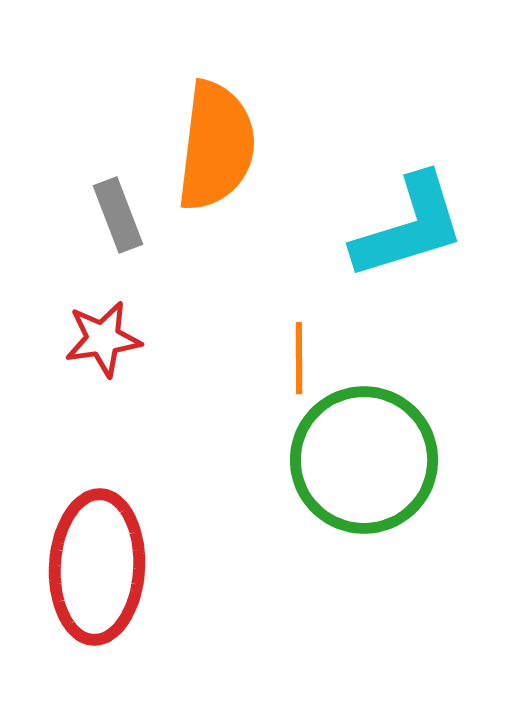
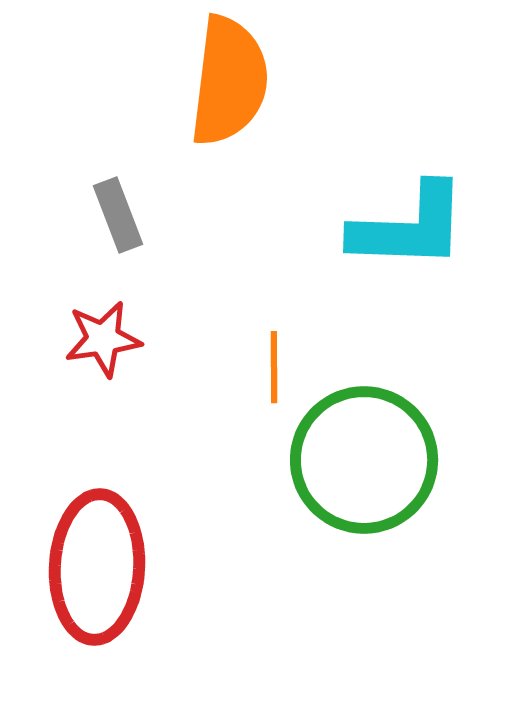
orange semicircle: moved 13 px right, 65 px up
cyan L-shape: rotated 19 degrees clockwise
orange line: moved 25 px left, 9 px down
